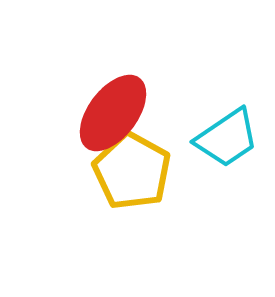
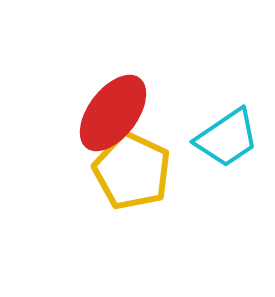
yellow pentagon: rotated 4 degrees counterclockwise
